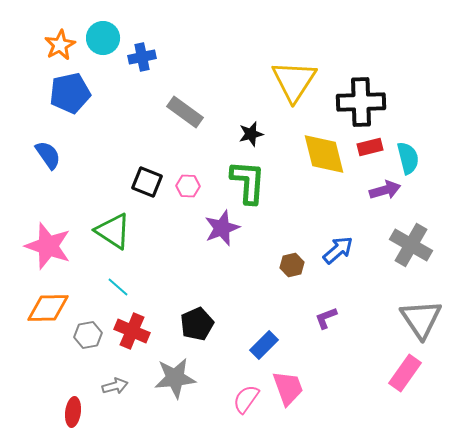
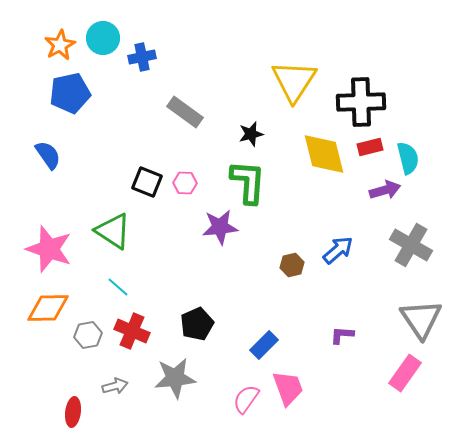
pink hexagon: moved 3 px left, 3 px up
purple star: moved 2 px left, 1 px up; rotated 15 degrees clockwise
pink star: moved 1 px right, 3 px down
purple L-shape: moved 16 px right, 17 px down; rotated 25 degrees clockwise
